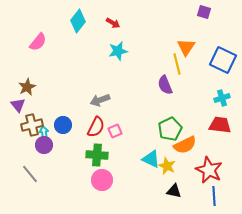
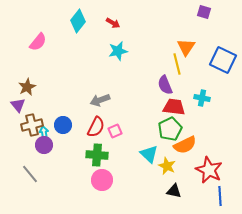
cyan cross: moved 20 px left; rotated 28 degrees clockwise
red trapezoid: moved 46 px left, 18 px up
cyan triangle: moved 2 px left, 5 px up; rotated 18 degrees clockwise
blue line: moved 6 px right
